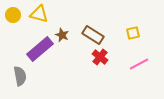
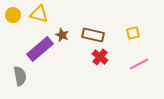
brown rectangle: rotated 20 degrees counterclockwise
